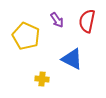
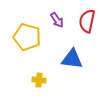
yellow pentagon: moved 1 px right, 1 px down; rotated 8 degrees counterclockwise
blue triangle: rotated 20 degrees counterclockwise
yellow cross: moved 3 px left, 1 px down
